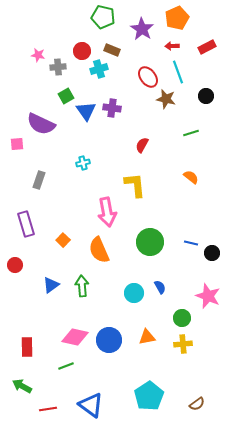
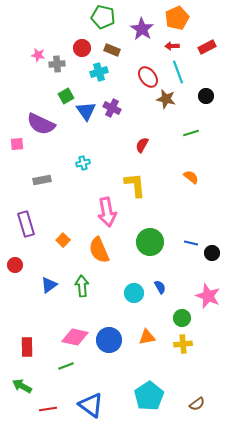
red circle at (82, 51): moved 3 px up
gray cross at (58, 67): moved 1 px left, 3 px up
cyan cross at (99, 69): moved 3 px down
purple cross at (112, 108): rotated 18 degrees clockwise
gray rectangle at (39, 180): moved 3 px right; rotated 60 degrees clockwise
blue triangle at (51, 285): moved 2 px left
